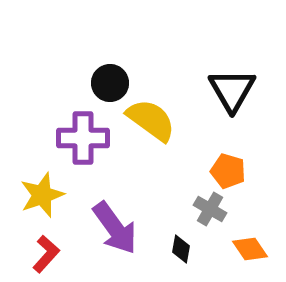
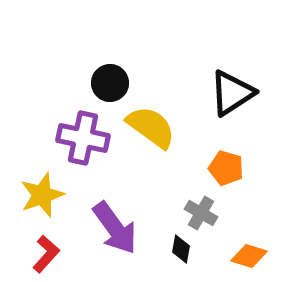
black triangle: moved 3 px down; rotated 27 degrees clockwise
yellow semicircle: moved 7 px down
purple cross: rotated 12 degrees clockwise
orange pentagon: moved 2 px left, 3 px up
gray cross: moved 9 px left, 4 px down
orange diamond: moved 1 px left, 7 px down; rotated 39 degrees counterclockwise
